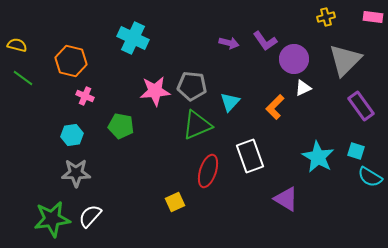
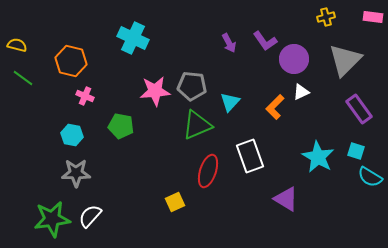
purple arrow: rotated 48 degrees clockwise
white triangle: moved 2 px left, 4 px down
purple rectangle: moved 2 px left, 3 px down
cyan hexagon: rotated 20 degrees clockwise
